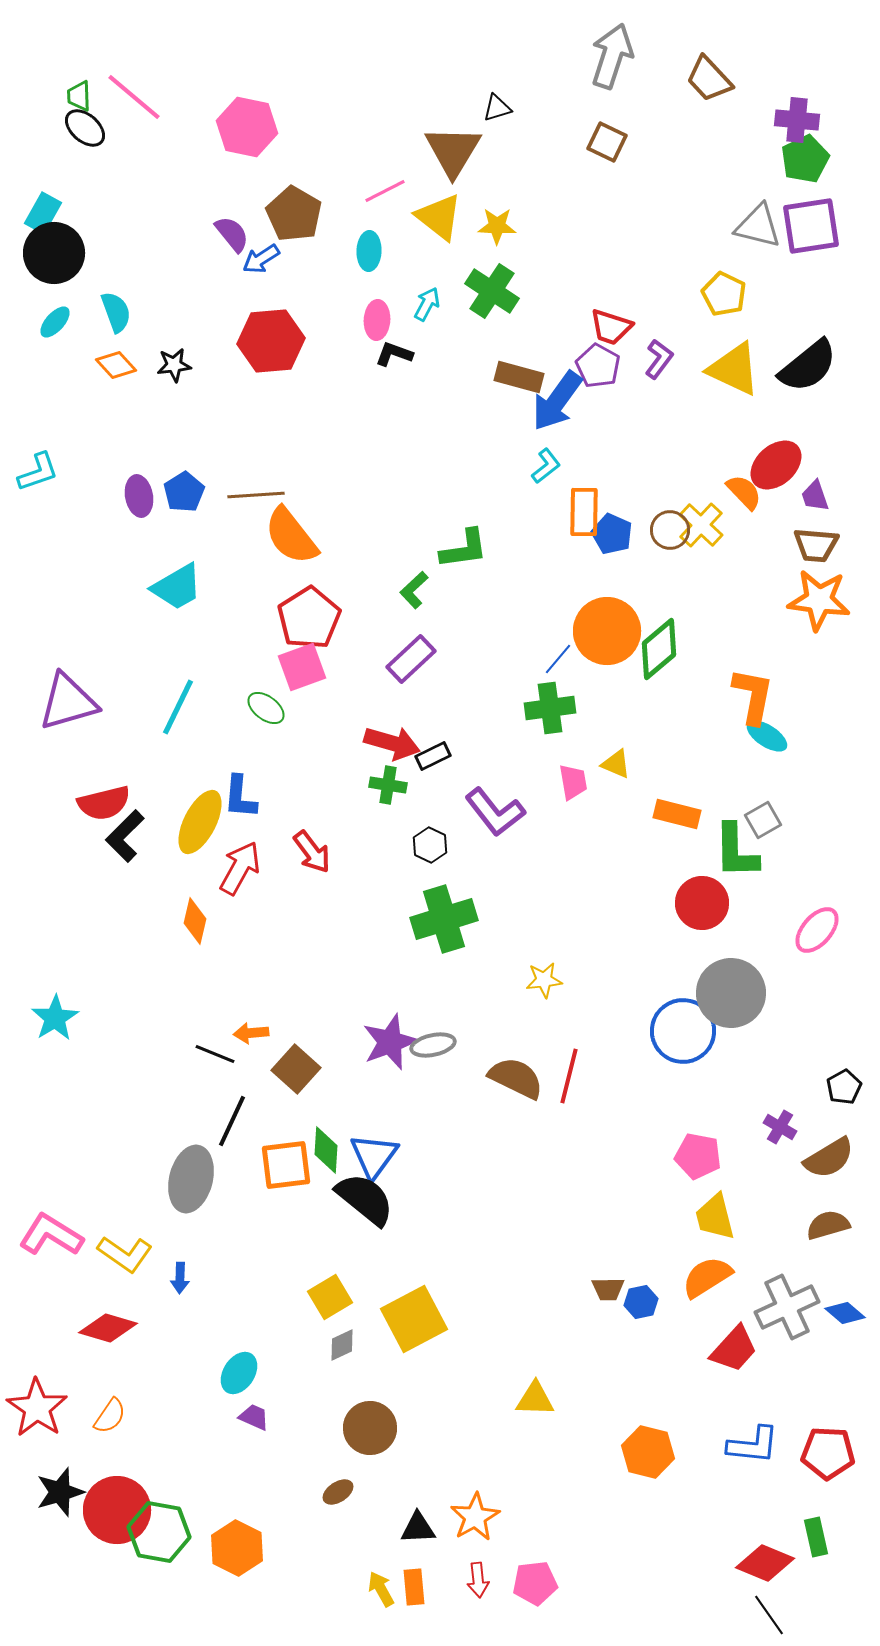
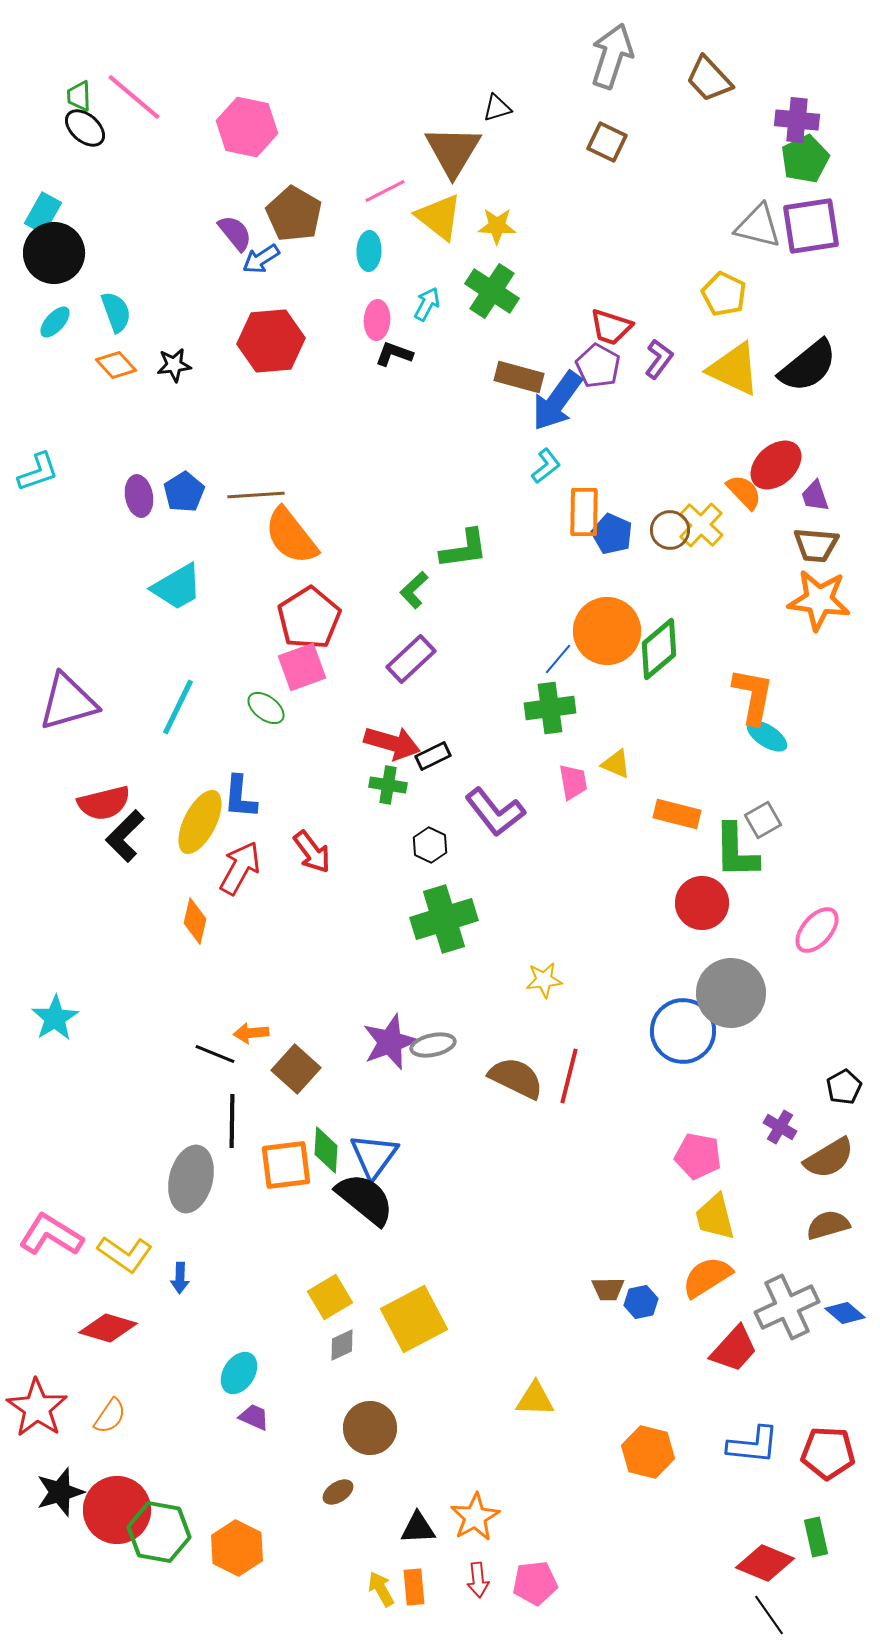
purple semicircle at (232, 234): moved 3 px right, 1 px up
black line at (232, 1121): rotated 24 degrees counterclockwise
